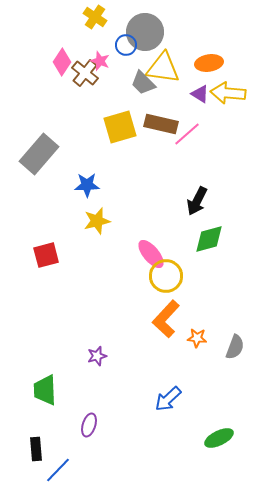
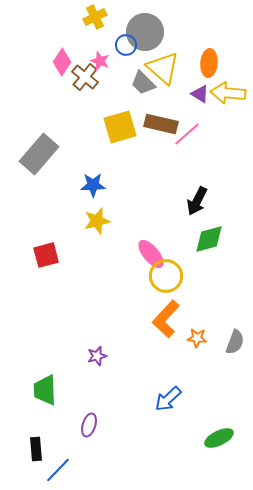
yellow cross: rotated 30 degrees clockwise
orange ellipse: rotated 76 degrees counterclockwise
yellow triangle: rotated 33 degrees clockwise
brown cross: moved 4 px down
blue star: moved 6 px right
gray semicircle: moved 5 px up
